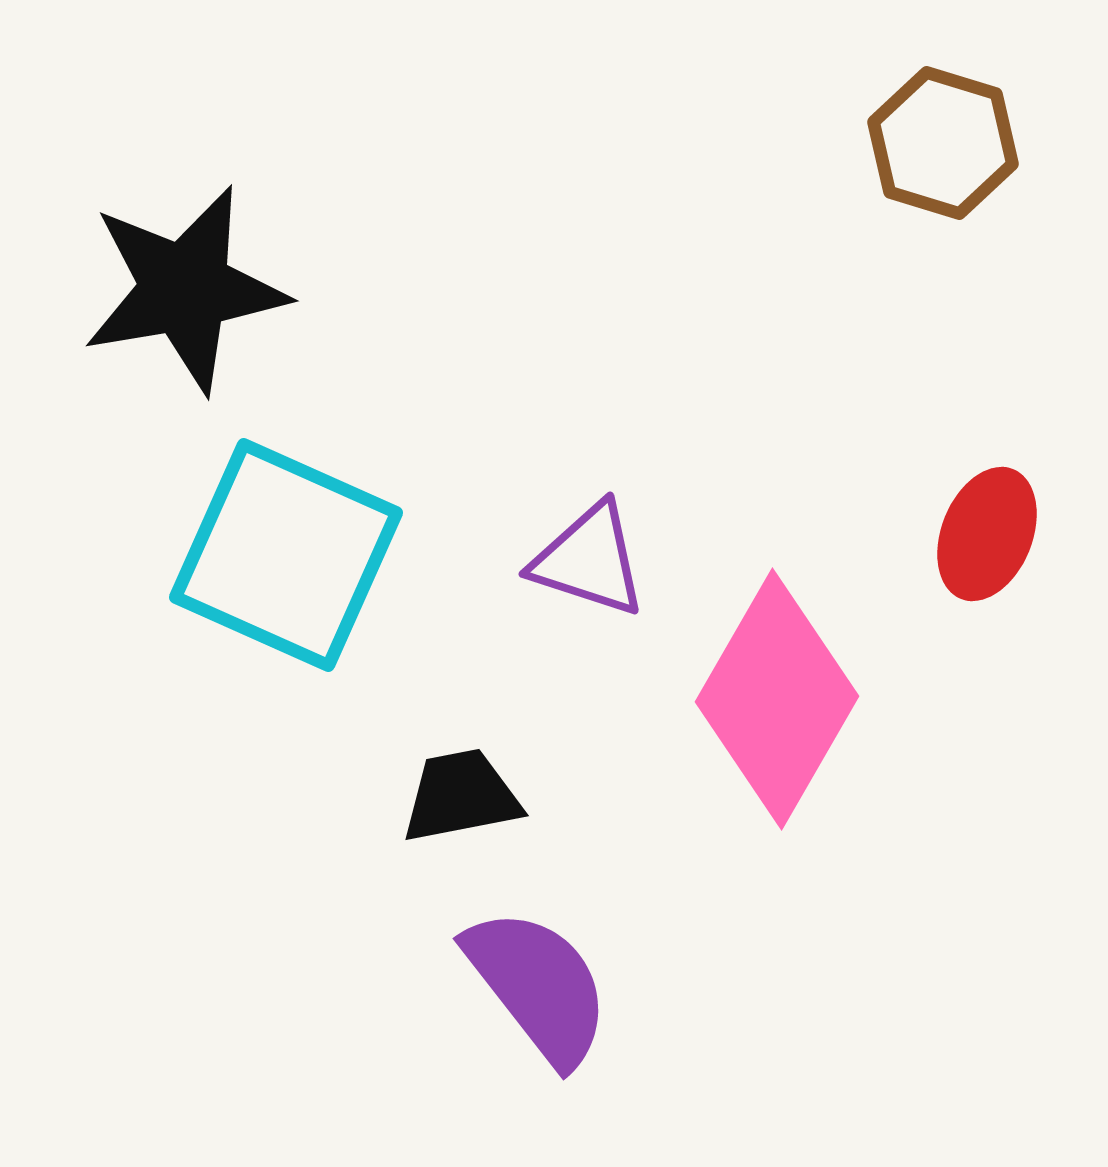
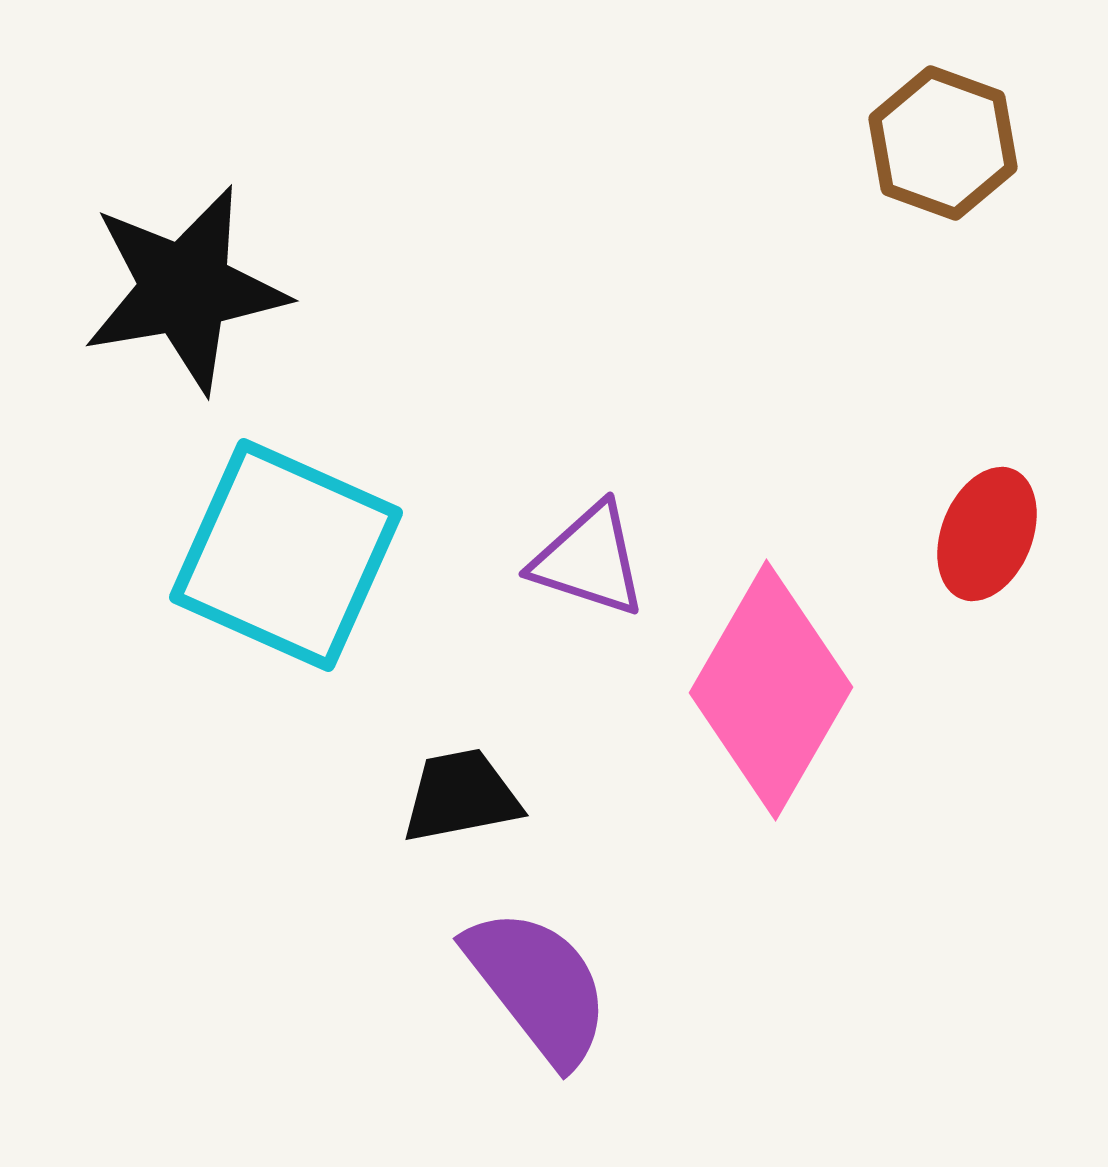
brown hexagon: rotated 3 degrees clockwise
pink diamond: moved 6 px left, 9 px up
